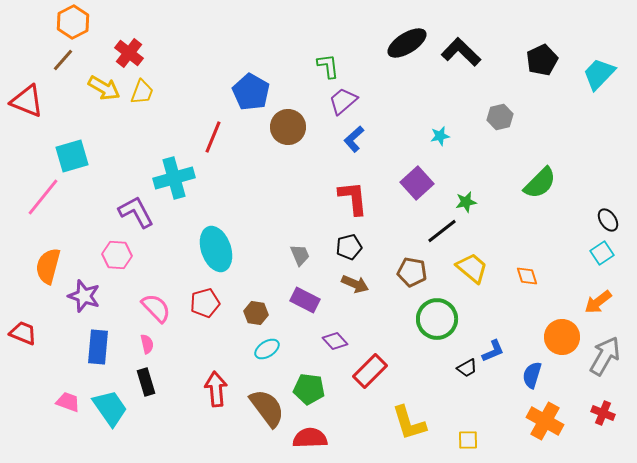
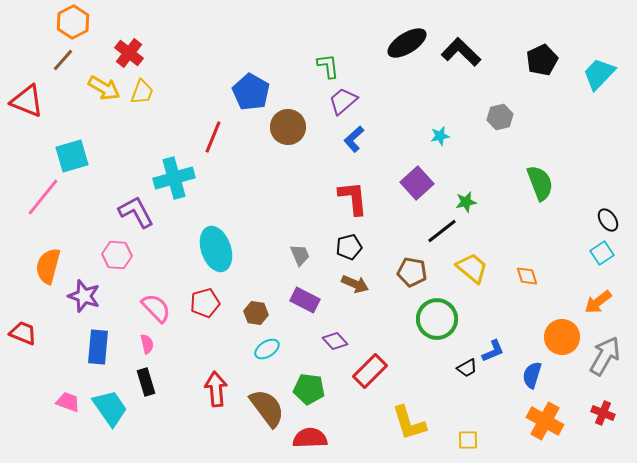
green semicircle at (540, 183): rotated 66 degrees counterclockwise
